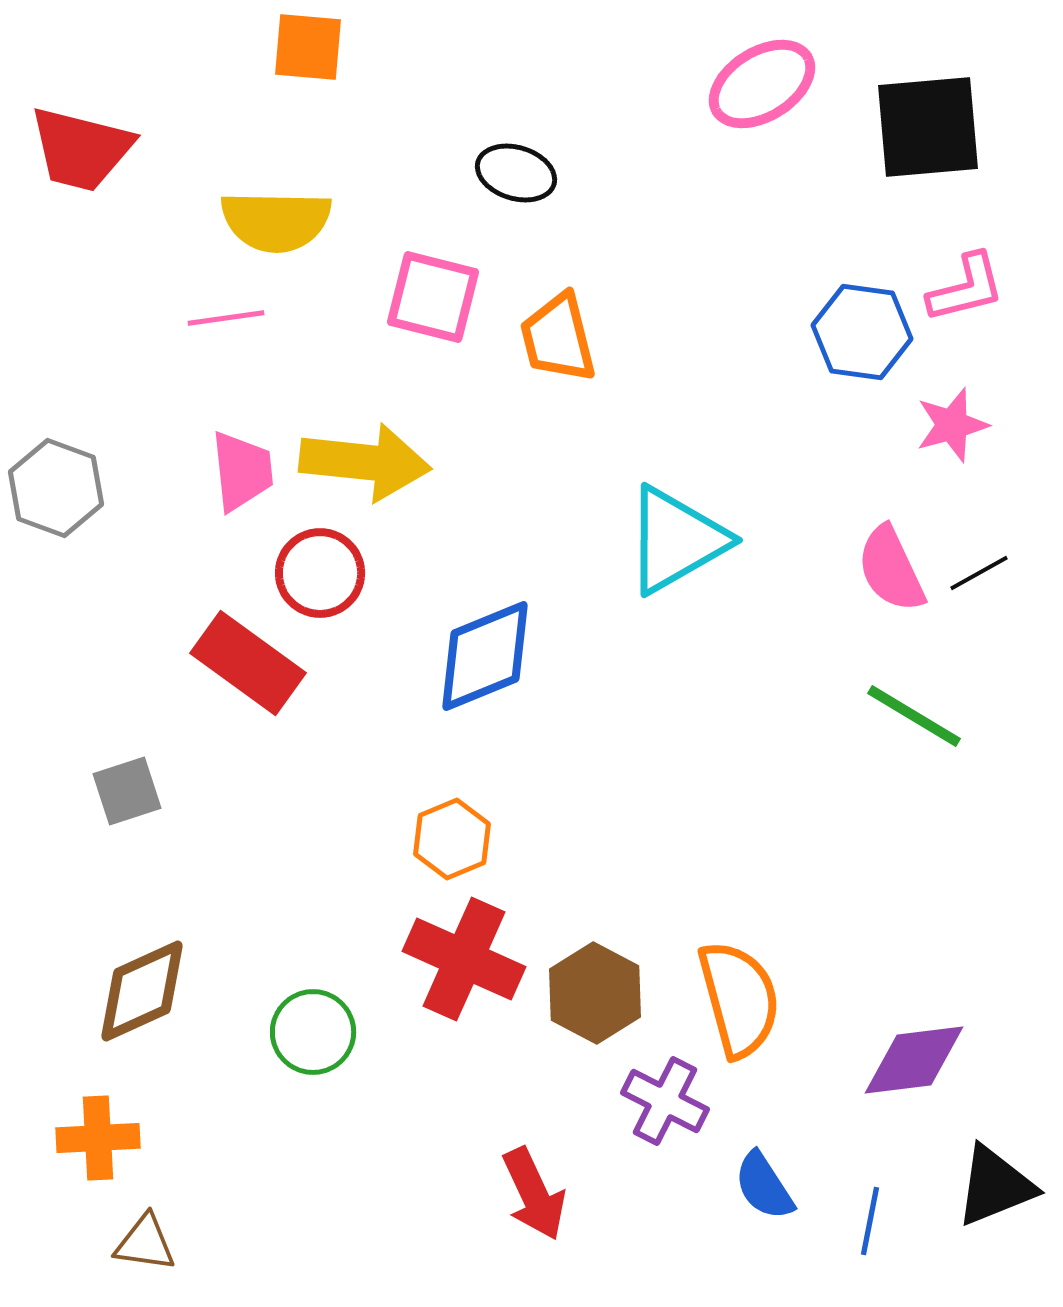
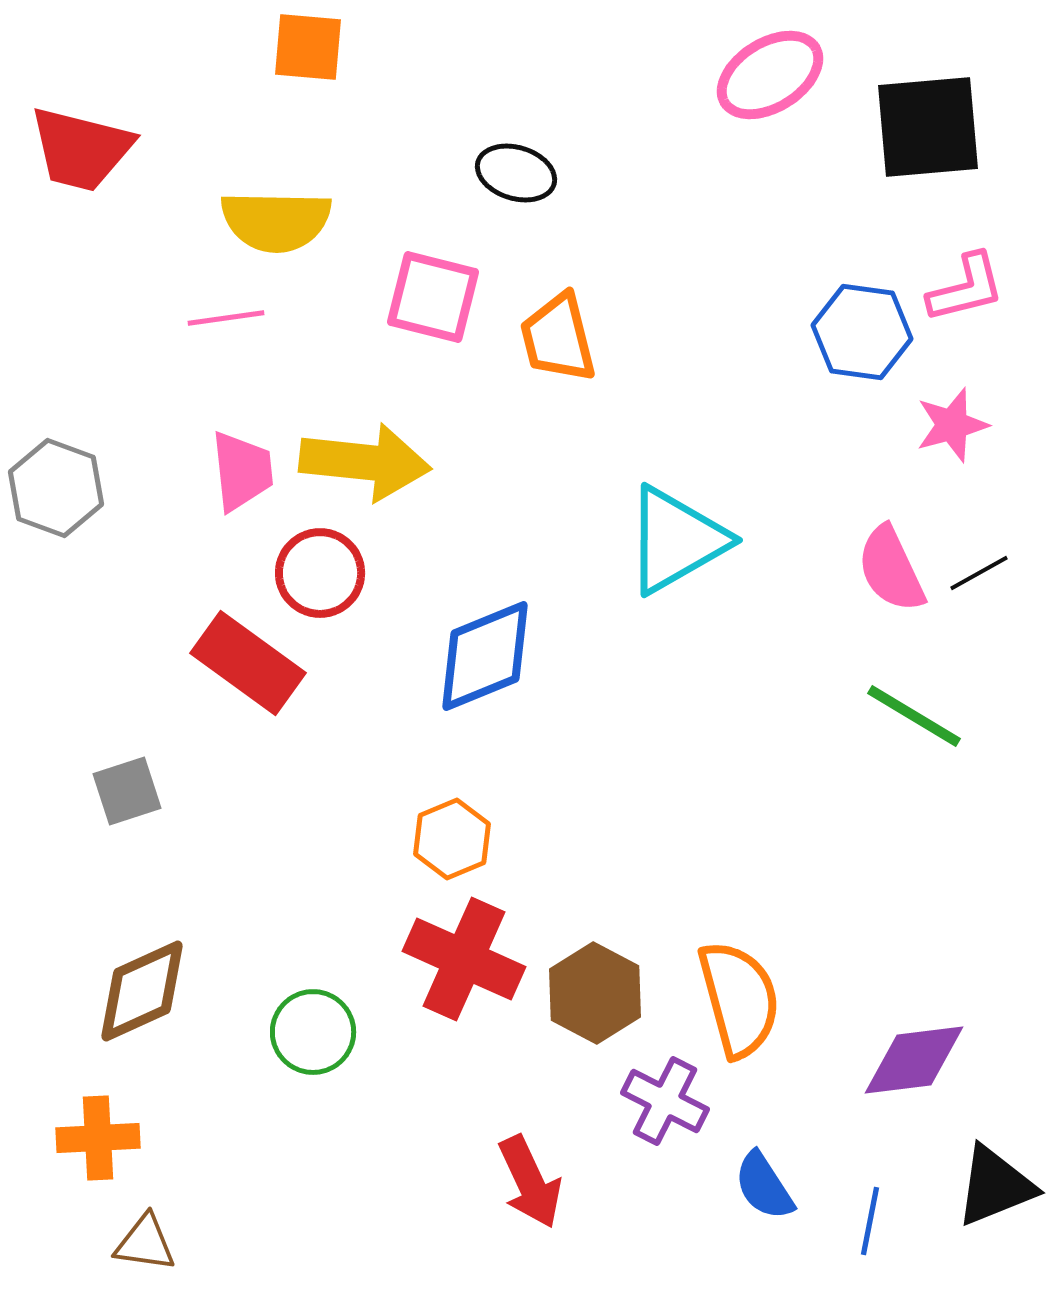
pink ellipse: moved 8 px right, 9 px up
red arrow: moved 4 px left, 12 px up
